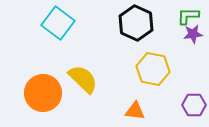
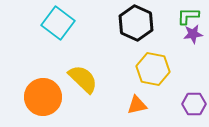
orange circle: moved 4 px down
purple hexagon: moved 1 px up
orange triangle: moved 2 px right, 6 px up; rotated 20 degrees counterclockwise
